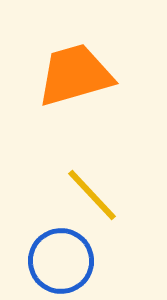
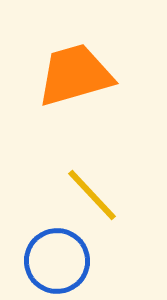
blue circle: moved 4 px left
